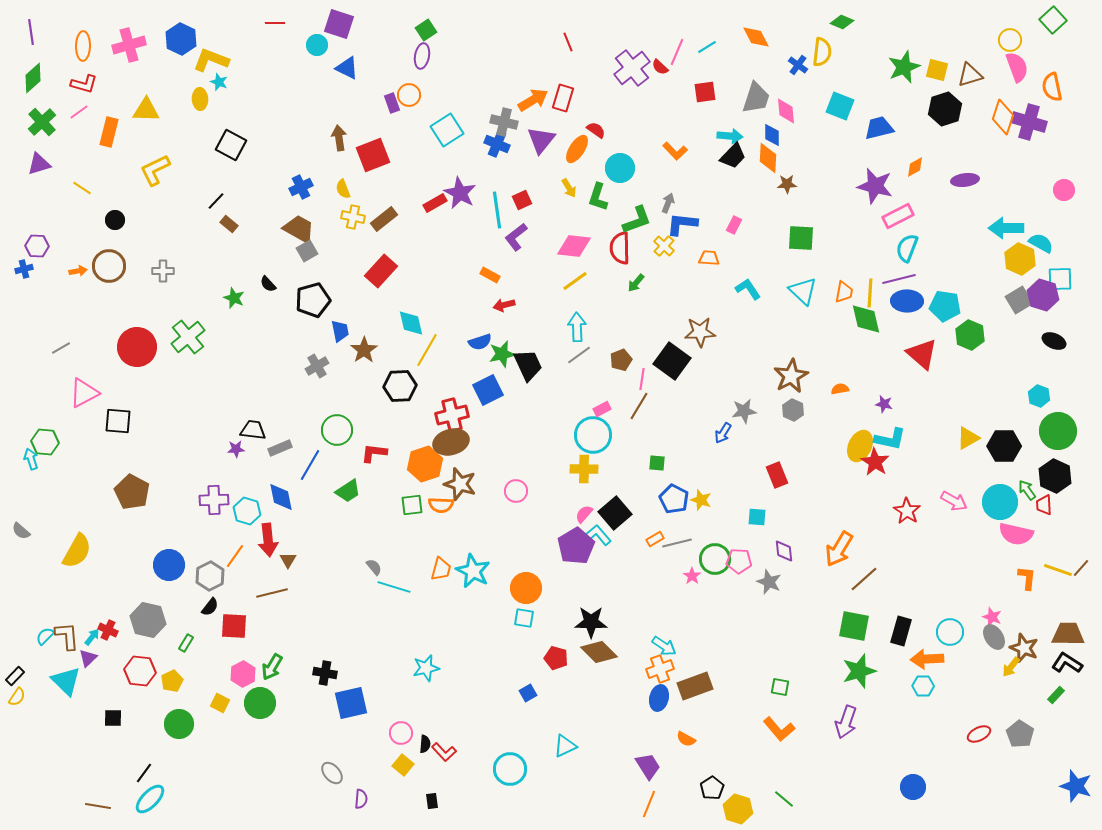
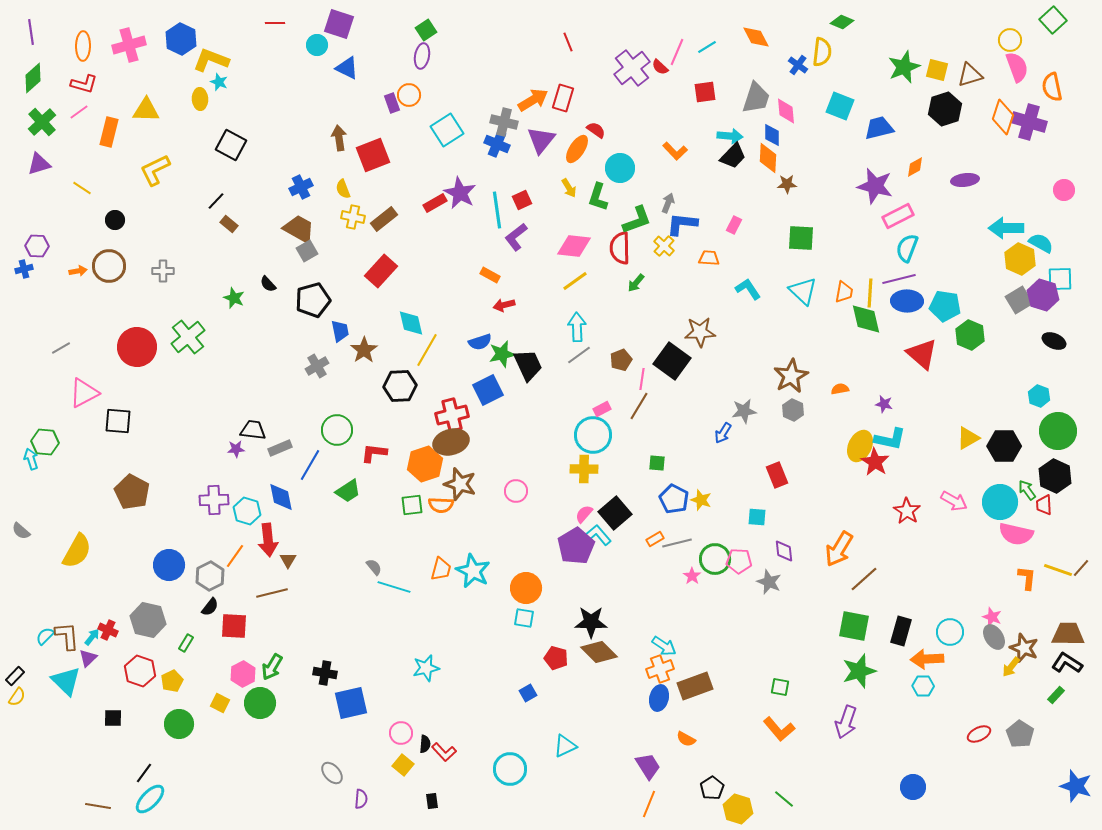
red hexagon at (140, 671): rotated 12 degrees clockwise
